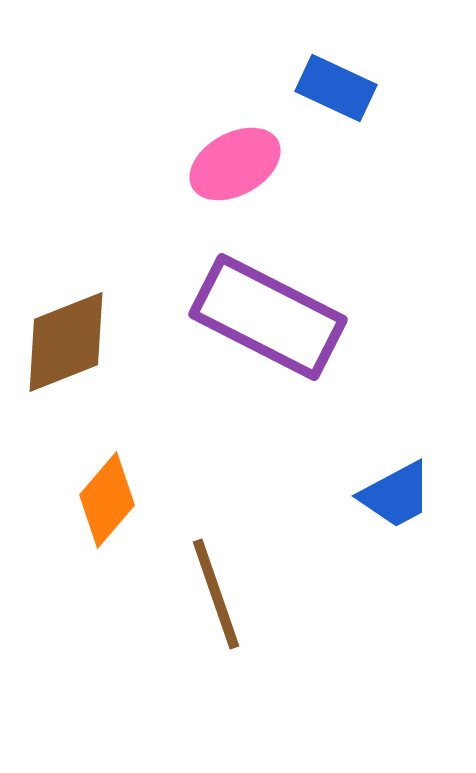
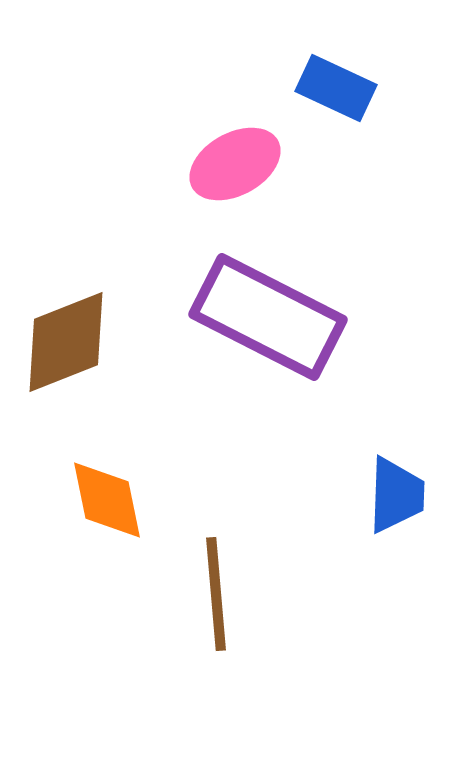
blue trapezoid: rotated 60 degrees counterclockwise
orange diamond: rotated 52 degrees counterclockwise
brown line: rotated 14 degrees clockwise
